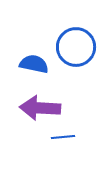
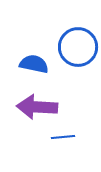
blue circle: moved 2 px right
purple arrow: moved 3 px left, 1 px up
